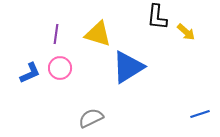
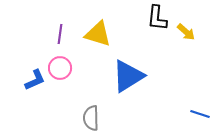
black L-shape: moved 1 px down
purple line: moved 4 px right
blue triangle: moved 9 px down
blue L-shape: moved 5 px right, 7 px down
blue line: rotated 36 degrees clockwise
gray semicircle: rotated 65 degrees counterclockwise
